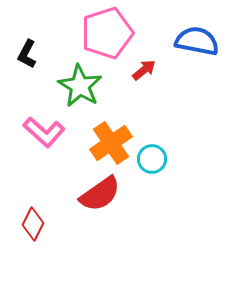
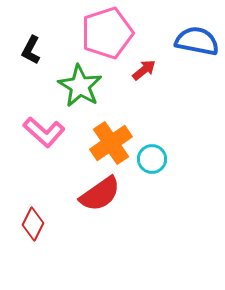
black L-shape: moved 4 px right, 4 px up
